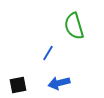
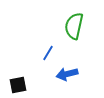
green semicircle: rotated 28 degrees clockwise
blue arrow: moved 8 px right, 9 px up
